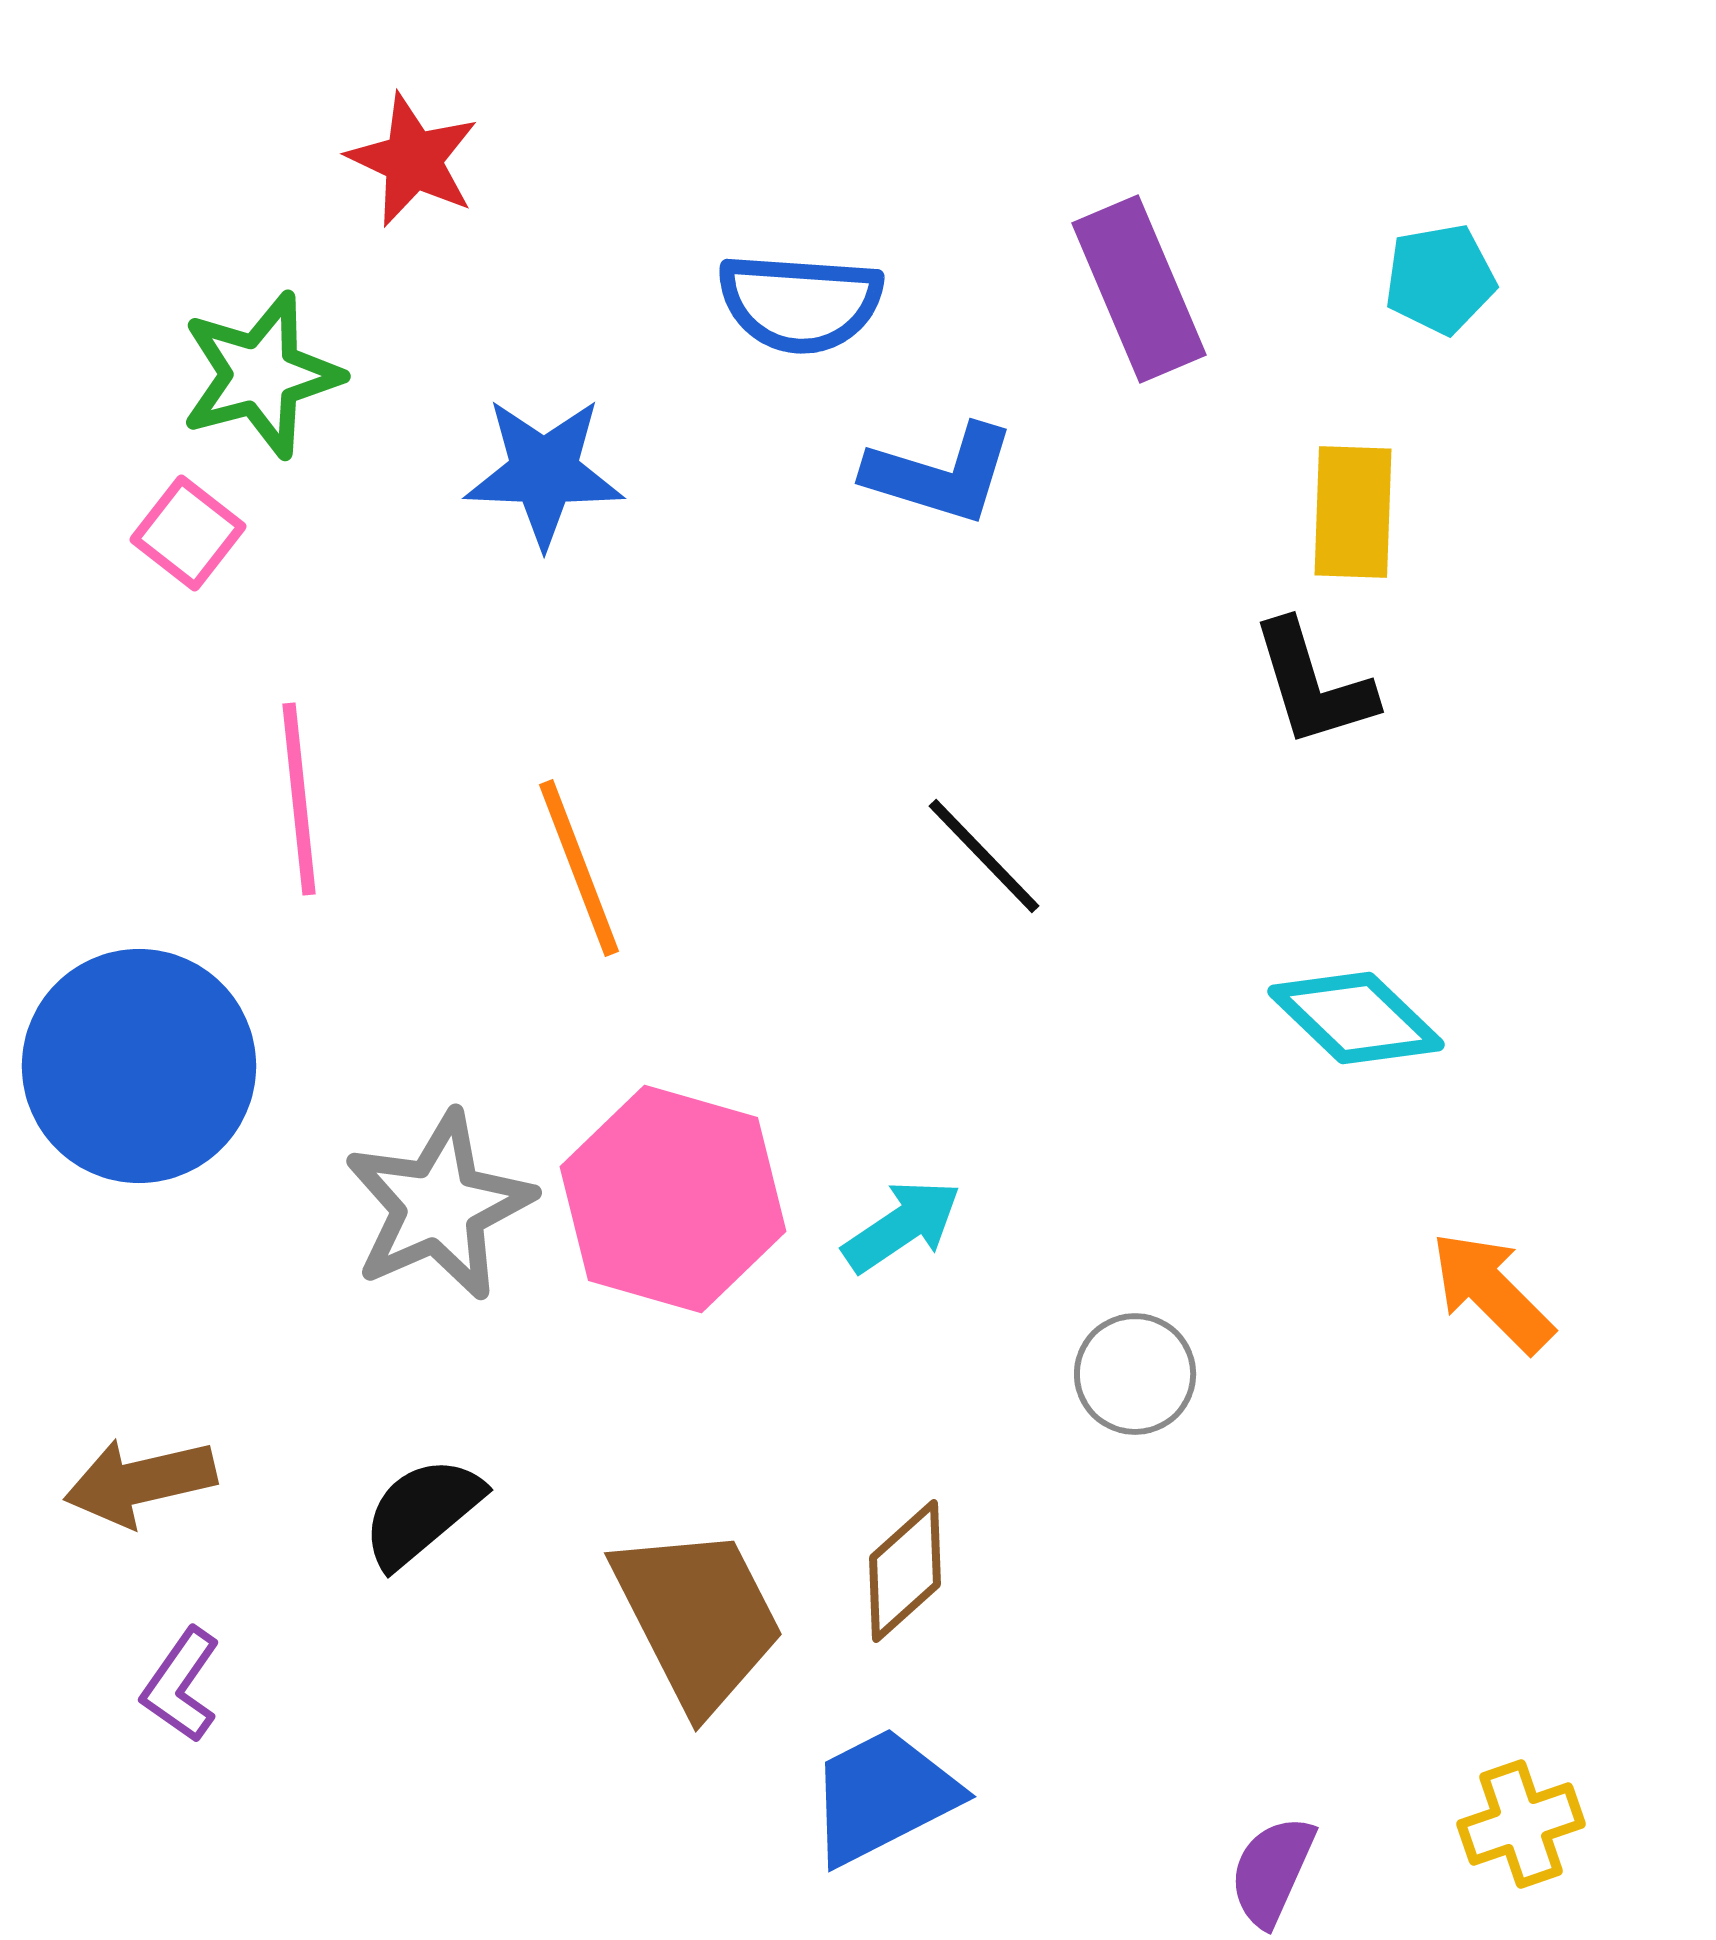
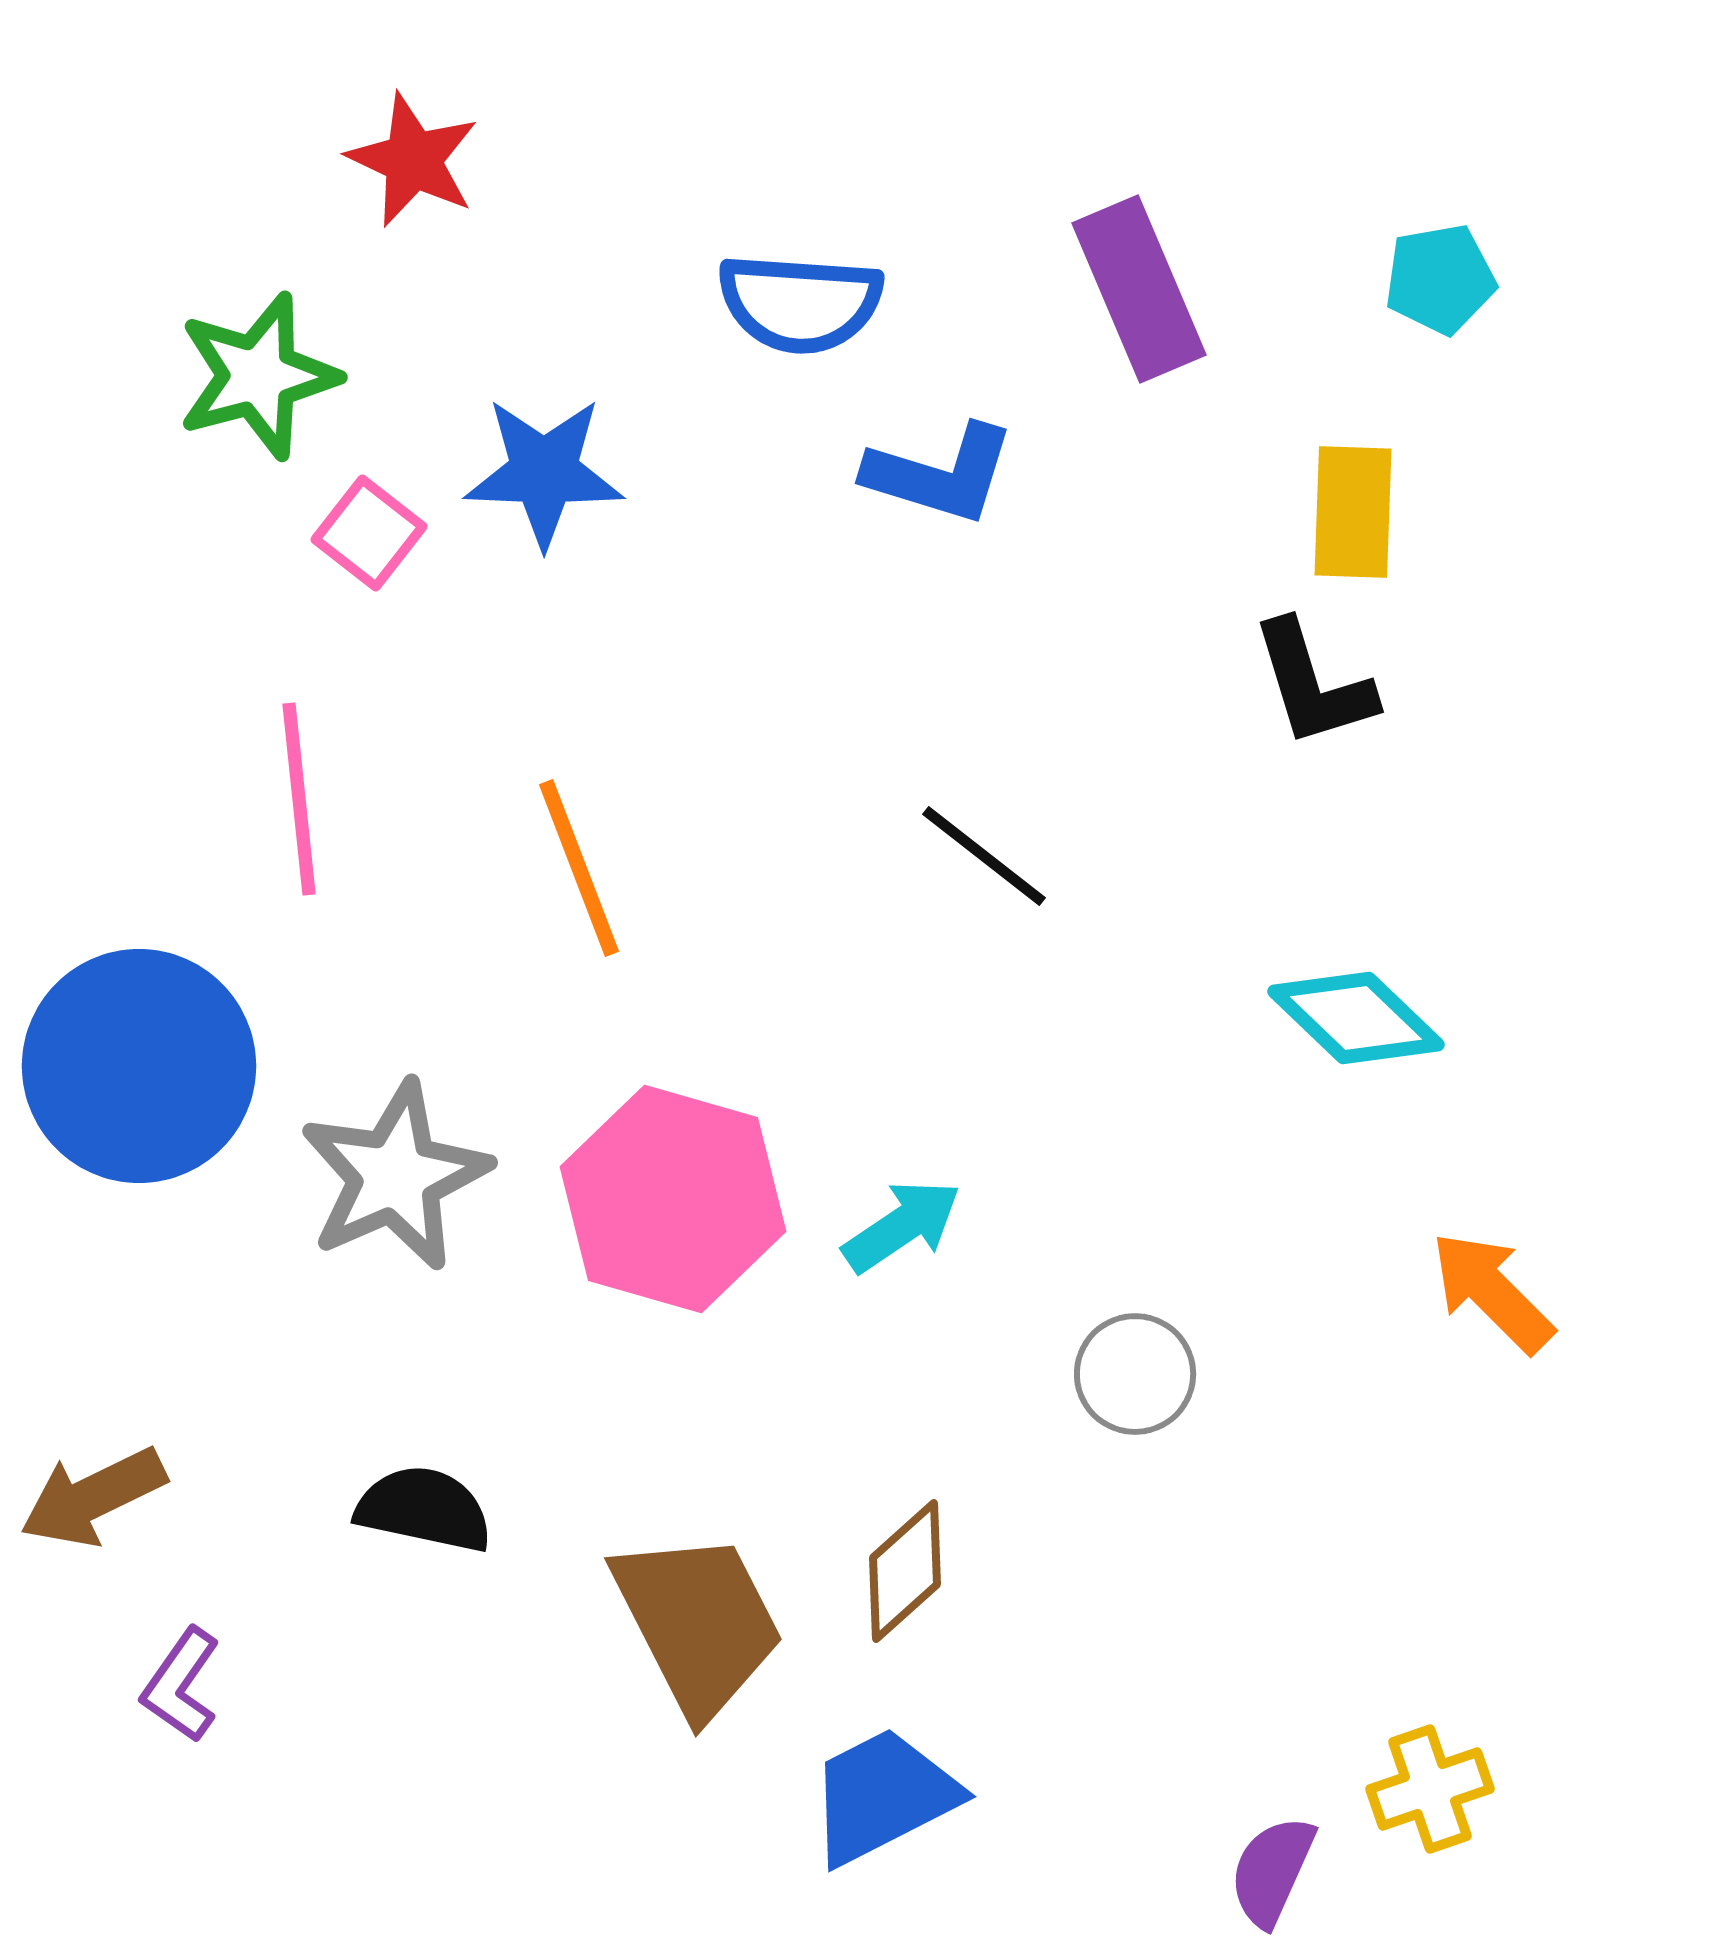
green star: moved 3 px left, 1 px down
pink square: moved 181 px right
black line: rotated 8 degrees counterclockwise
gray star: moved 44 px left, 30 px up
brown arrow: moved 47 px left, 15 px down; rotated 13 degrees counterclockwise
black semicircle: moved 2 px right, 3 px up; rotated 52 degrees clockwise
brown trapezoid: moved 5 px down
yellow cross: moved 91 px left, 35 px up
